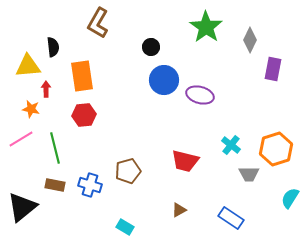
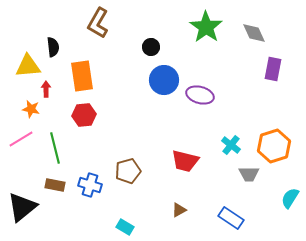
gray diamond: moved 4 px right, 7 px up; rotated 50 degrees counterclockwise
orange hexagon: moved 2 px left, 3 px up
